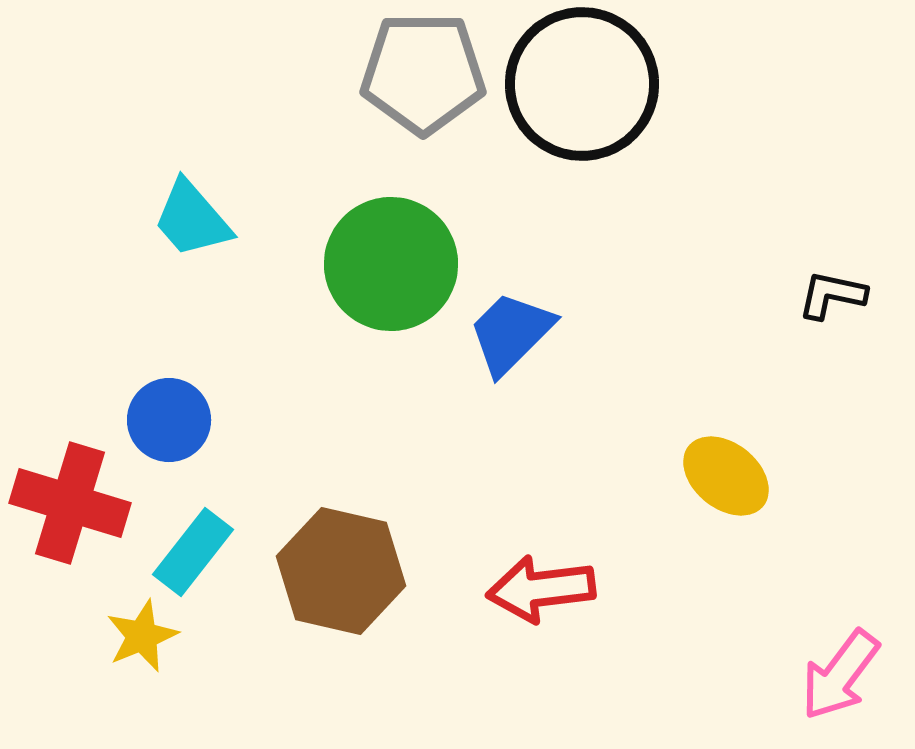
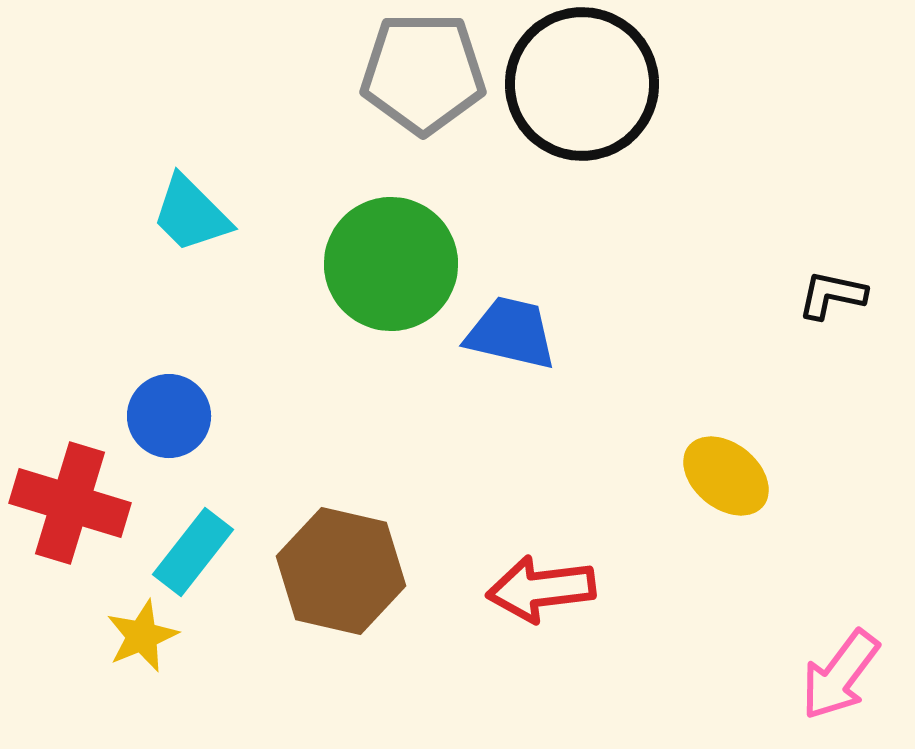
cyan trapezoid: moved 1 px left, 5 px up; rotated 4 degrees counterclockwise
blue trapezoid: rotated 58 degrees clockwise
blue circle: moved 4 px up
